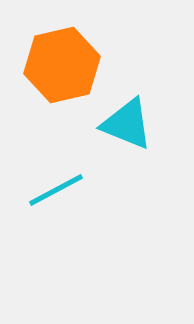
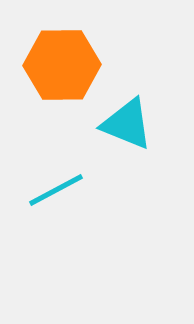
orange hexagon: rotated 12 degrees clockwise
